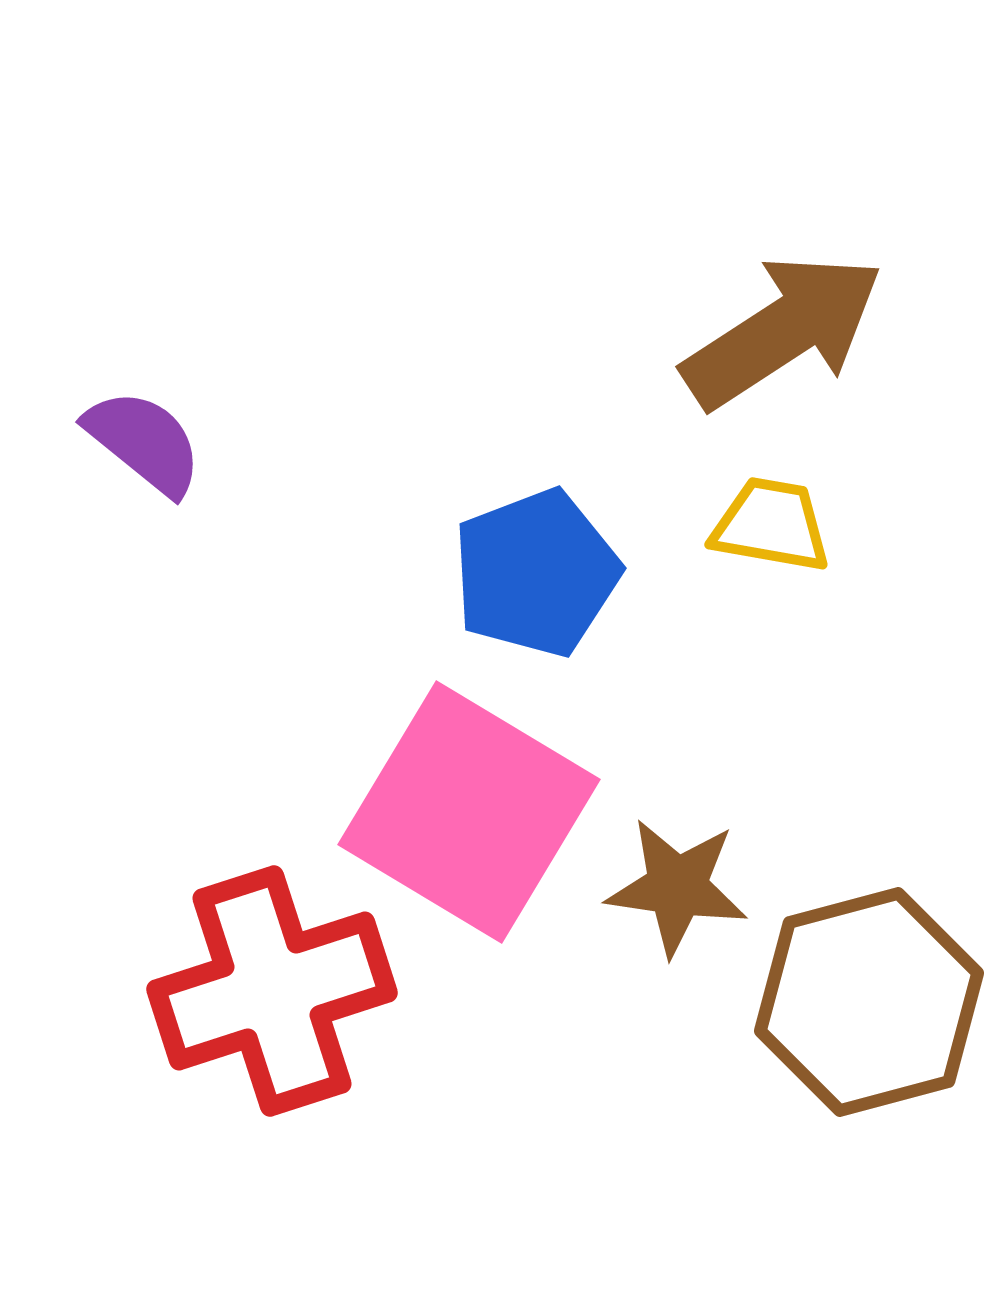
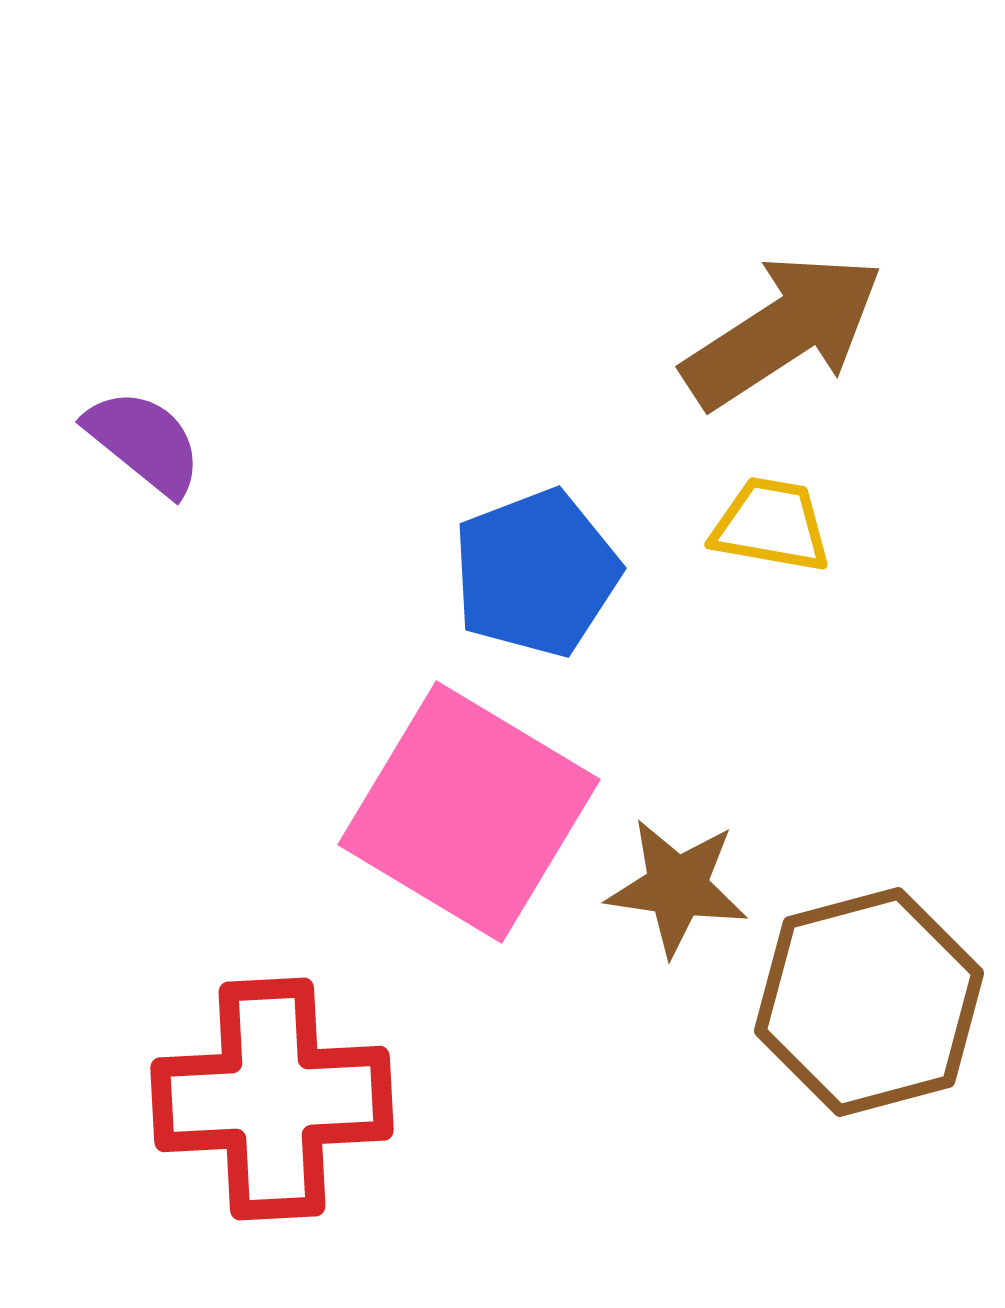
red cross: moved 108 px down; rotated 15 degrees clockwise
